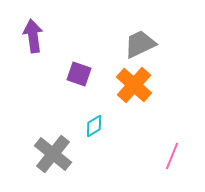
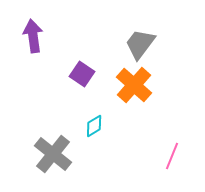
gray trapezoid: rotated 28 degrees counterclockwise
purple square: moved 3 px right; rotated 15 degrees clockwise
